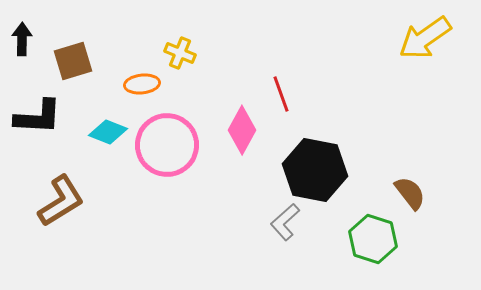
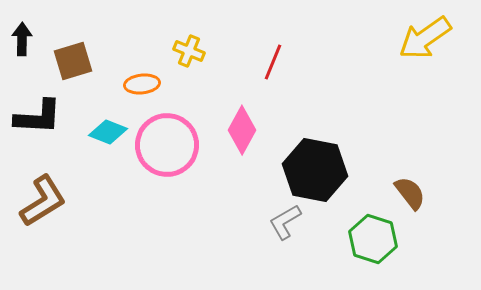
yellow cross: moved 9 px right, 2 px up
red line: moved 8 px left, 32 px up; rotated 42 degrees clockwise
brown L-shape: moved 18 px left
gray L-shape: rotated 12 degrees clockwise
